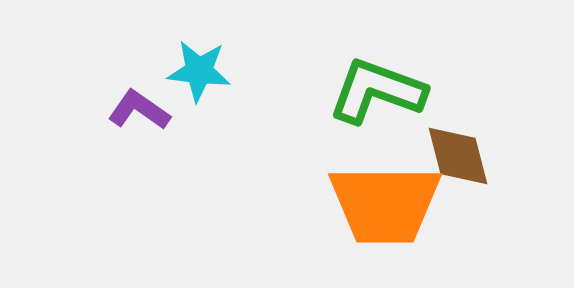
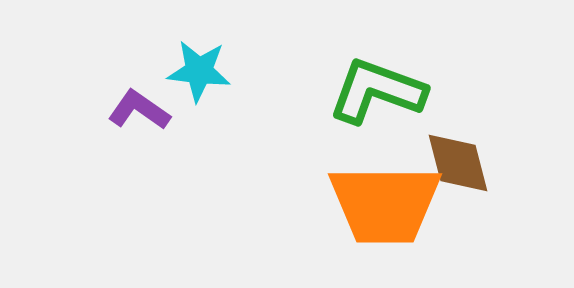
brown diamond: moved 7 px down
